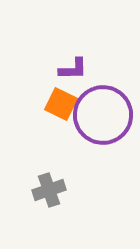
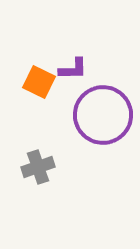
orange square: moved 22 px left, 22 px up
gray cross: moved 11 px left, 23 px up
